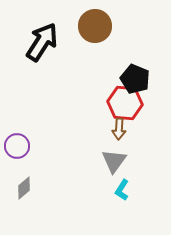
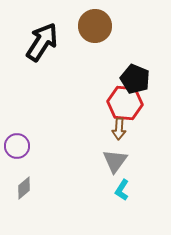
gray triangle: moved 1 px right
